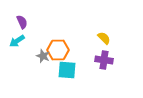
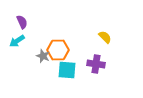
yellow semicircle: moved 1 px right, 1 px up
purple cross: moved 8 px left, 4 px down
